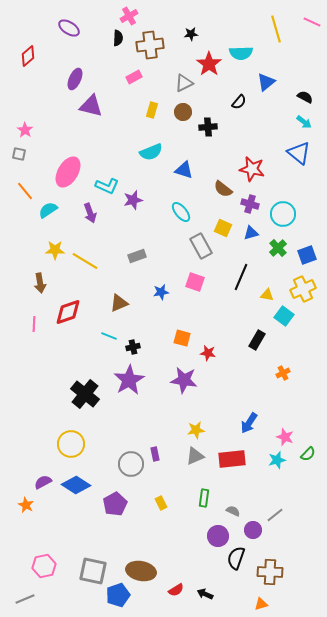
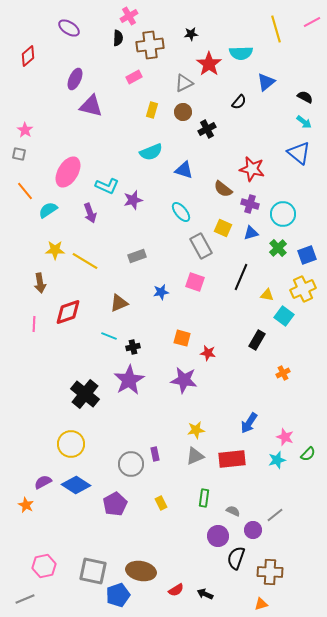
pink line at (312, 22): rotated 54 degrees counterclockwise
black cross at (208, 127): moved 1 px left, 2 px down; rotated 24 degrees counterclockwise
